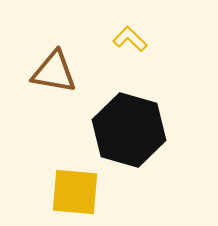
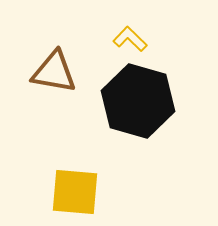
black hexagon: moved 9 px right, 29 px up
